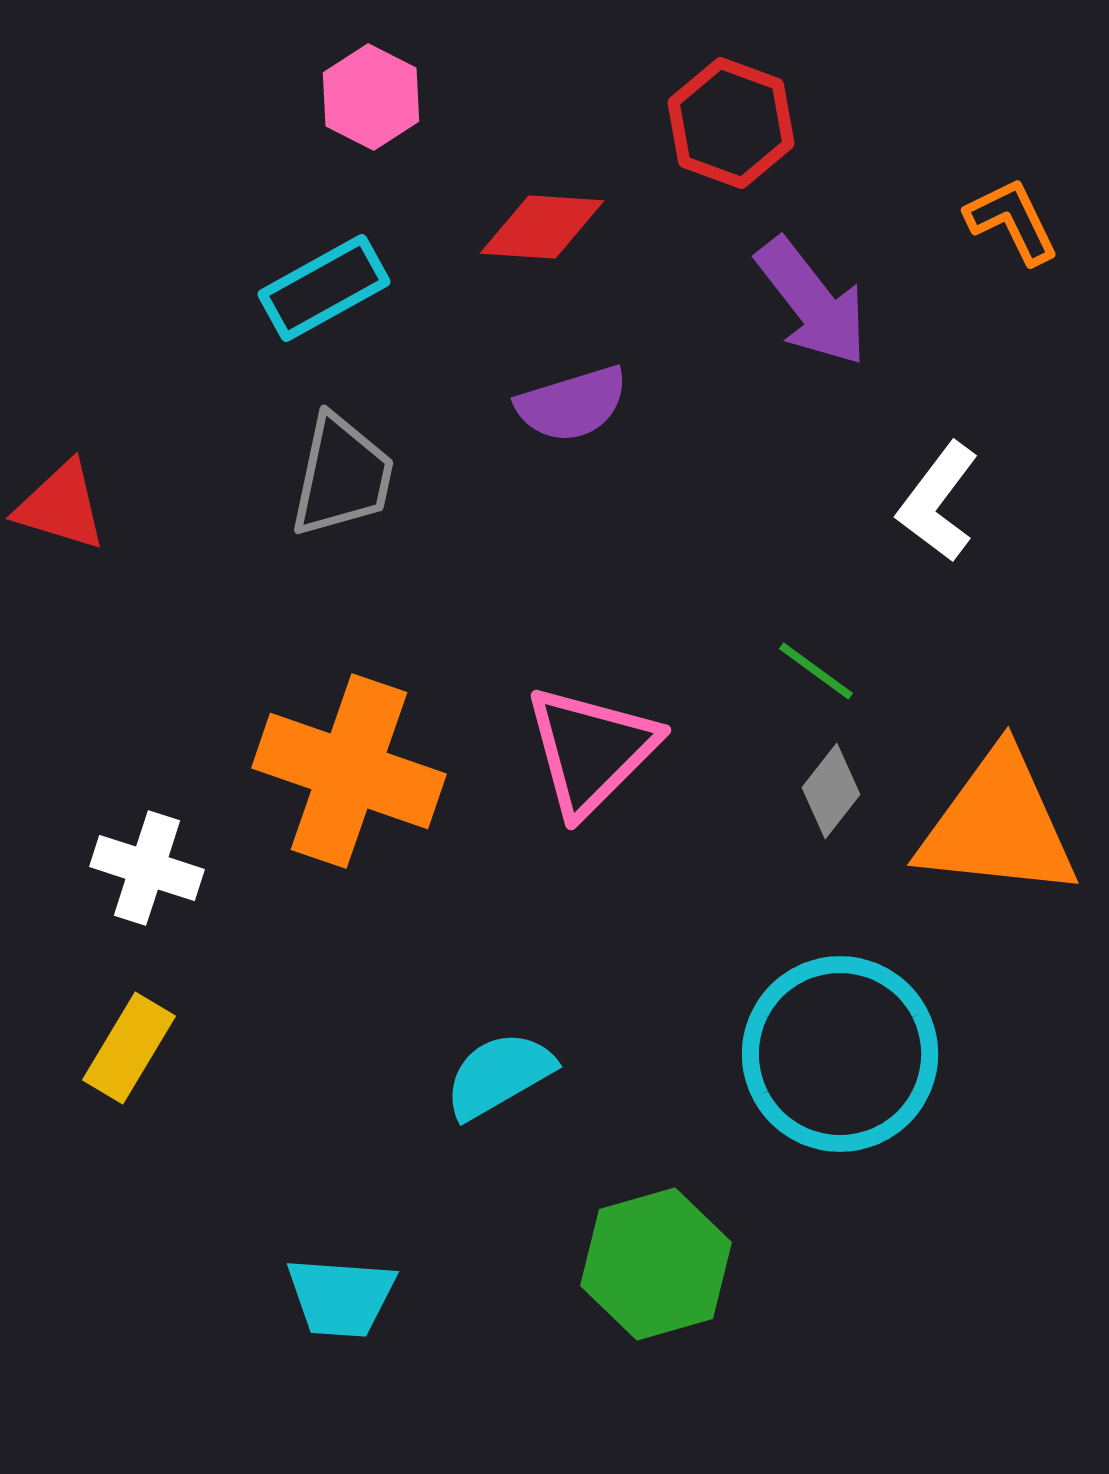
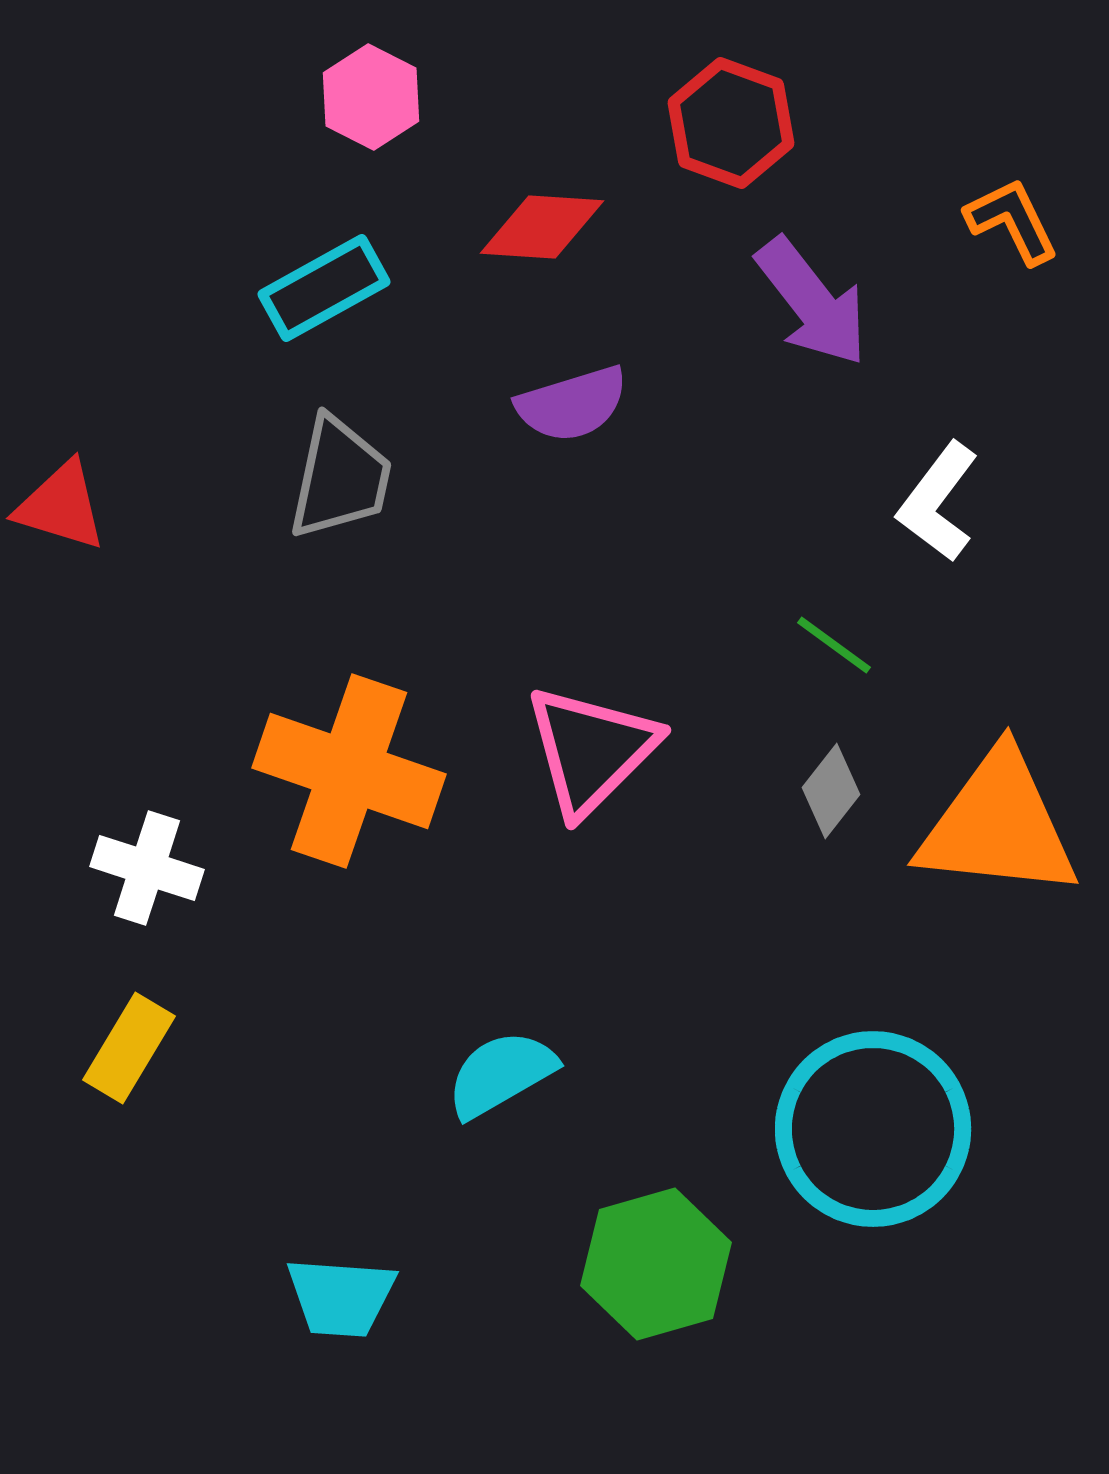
gray trapezoid: moved 2 px left, 2 px down
green line: moved 18 px right, 26 px up
cyan circle: moved 33 px right, 75 px down
cyan semicircle: moved 2 px right, 1 px up
